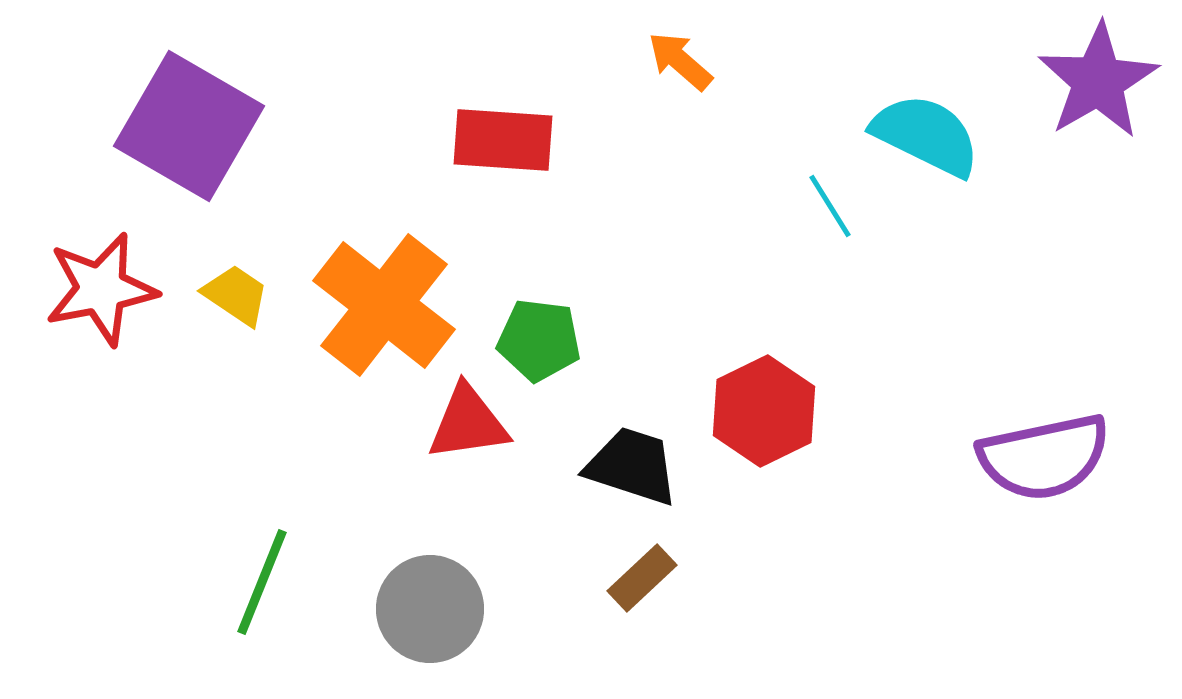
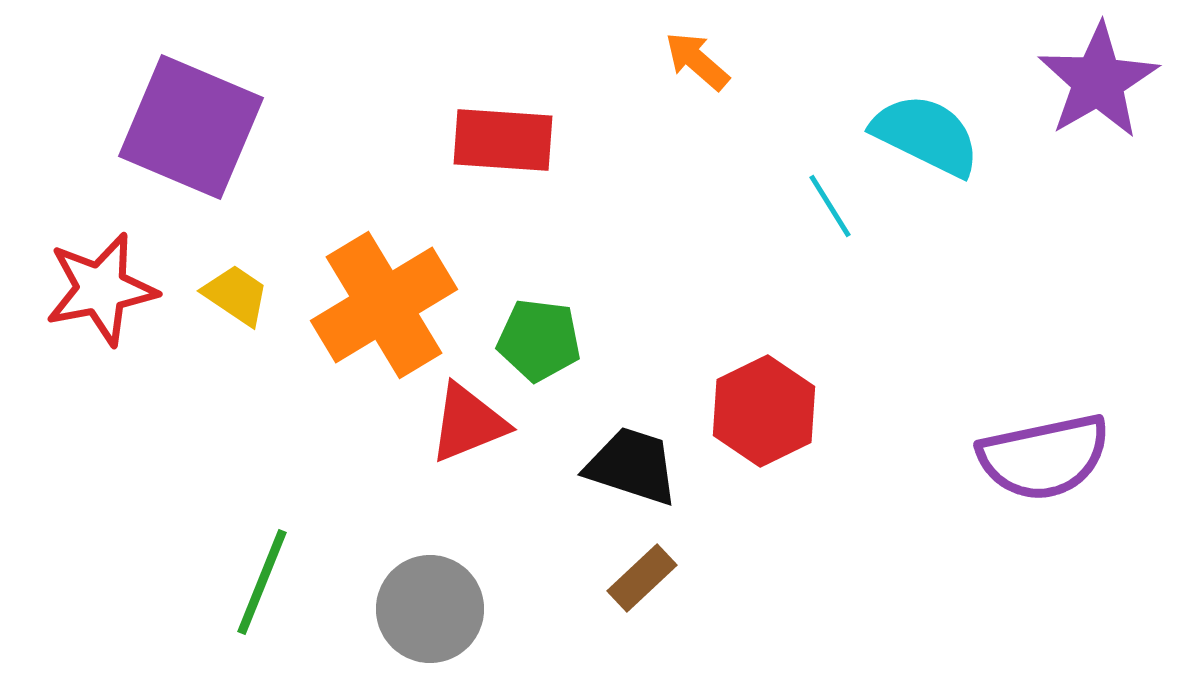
orange arrow: moved 17 px right
purple square: moved 2 px right, 1 px down; rotated 7 degrees counterclockwise
orange cross: rotated 21 degrees clockwise
red triangle: rotated 14 degrees counterclockwise
